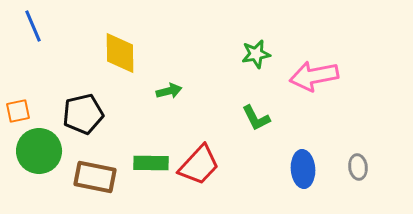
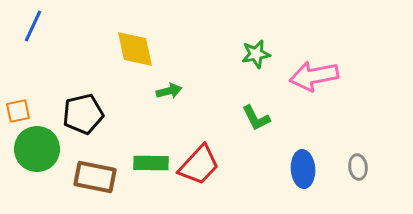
blue line: rotated 48 degrees clockwise
yellow diamond: moved 15 px right, 4 px up; rotated 12 degrees counterclockwise
green circle: moved 2 px left, 2 px up
